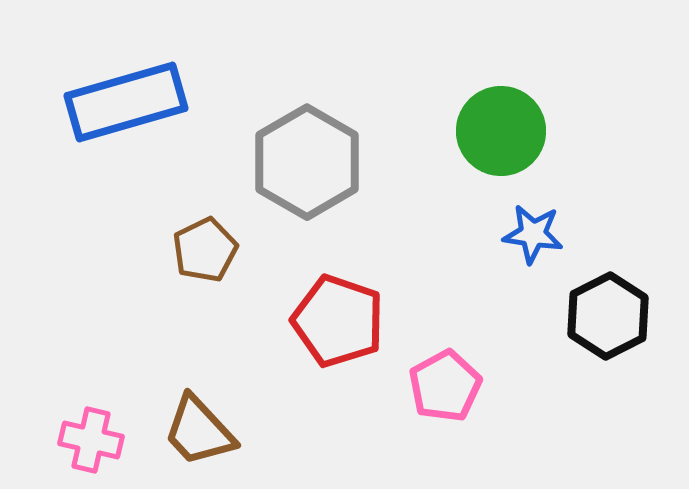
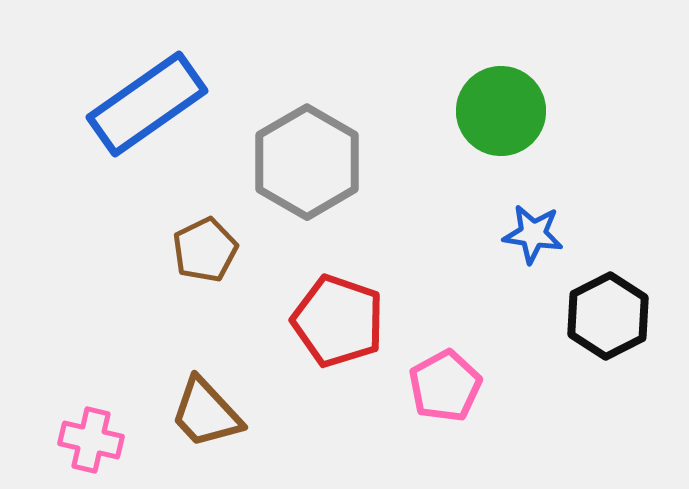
blue rectangle: moved 21 px right, 2 px down; rotated 19 degrees counterclockwise
green circle: moved 20 px up
brown trapezoid: moved 7 px right, 18 px up
